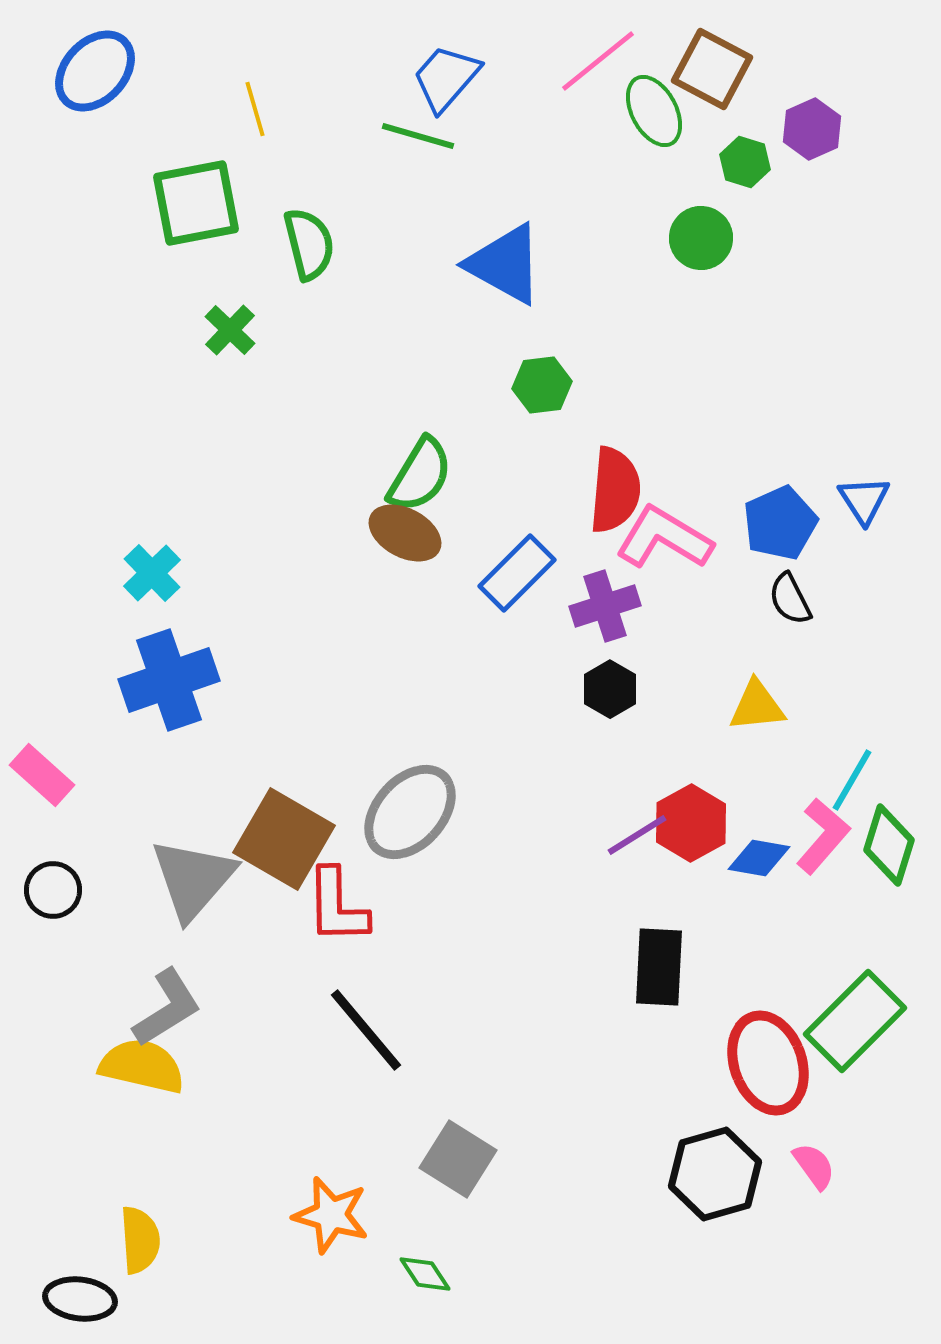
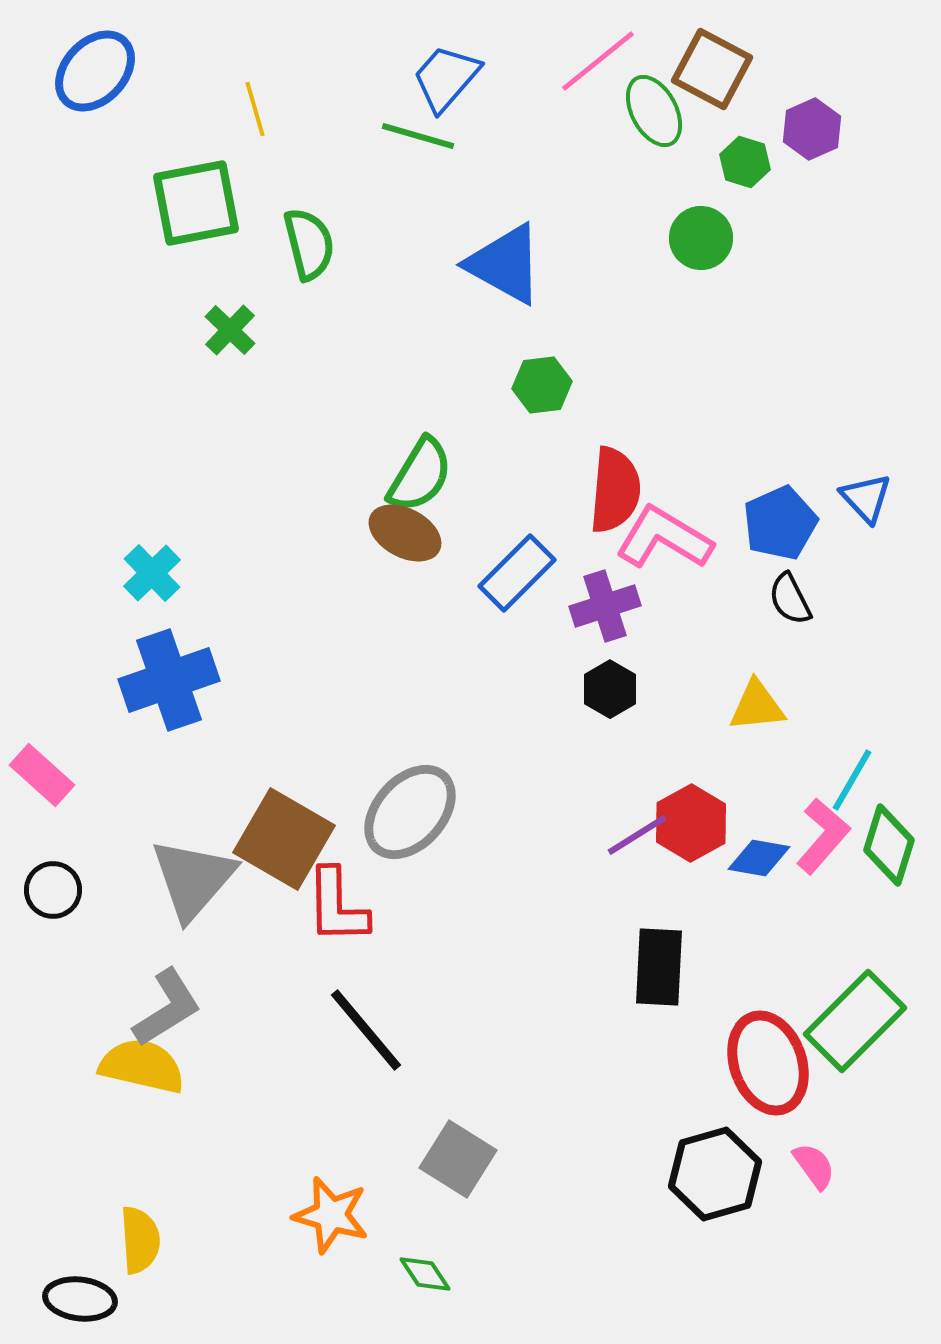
blue triangle at (864, 500): moved 2 px right, 2 px up; rotated 10 degrees counterclockwise
